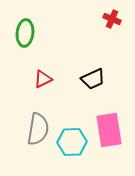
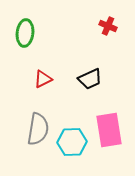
red cross: moved 4 px left, 7 px down
black trapezoid: moved 3 px left
